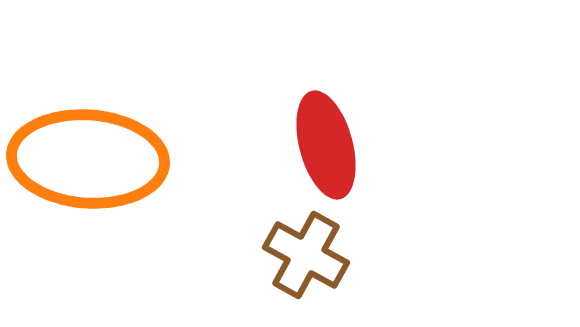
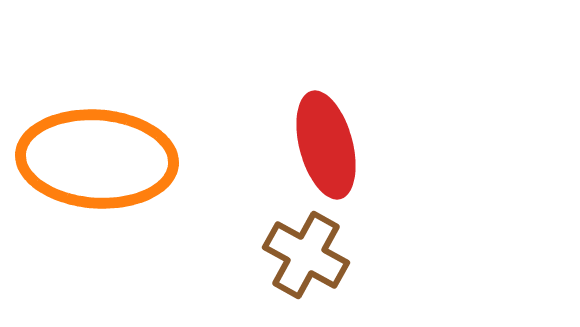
orange ellipse: moved 9 px right
